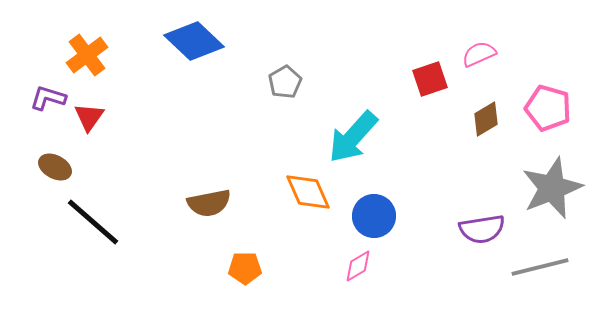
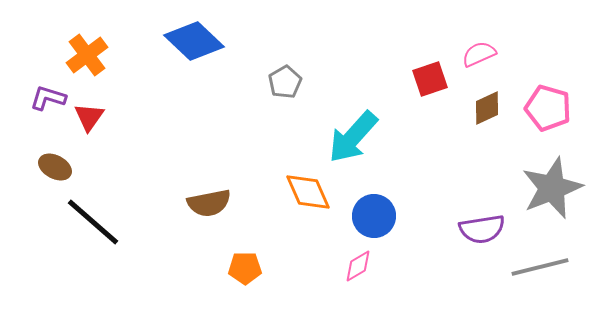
brown diamond: moved 1 px right, 11 px up; rotated 6 degrees clockwise
